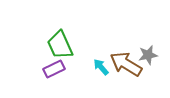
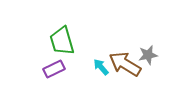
green trapezoid: moved 2 px right, 4 px up; rotated 8 degrees clockwise
brown arrow: moved 1 px left
